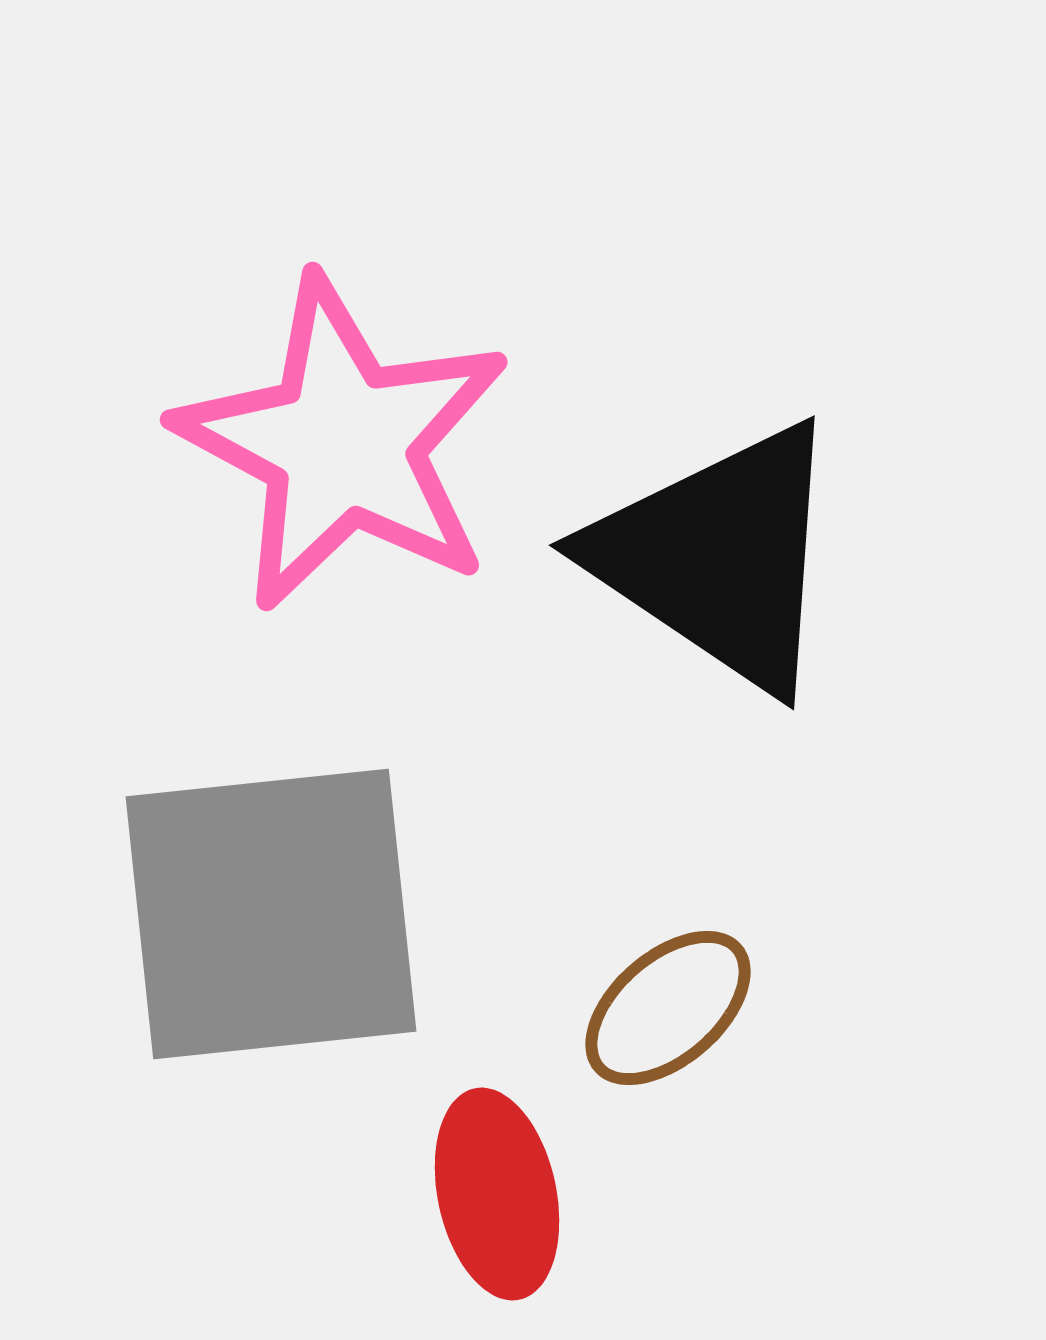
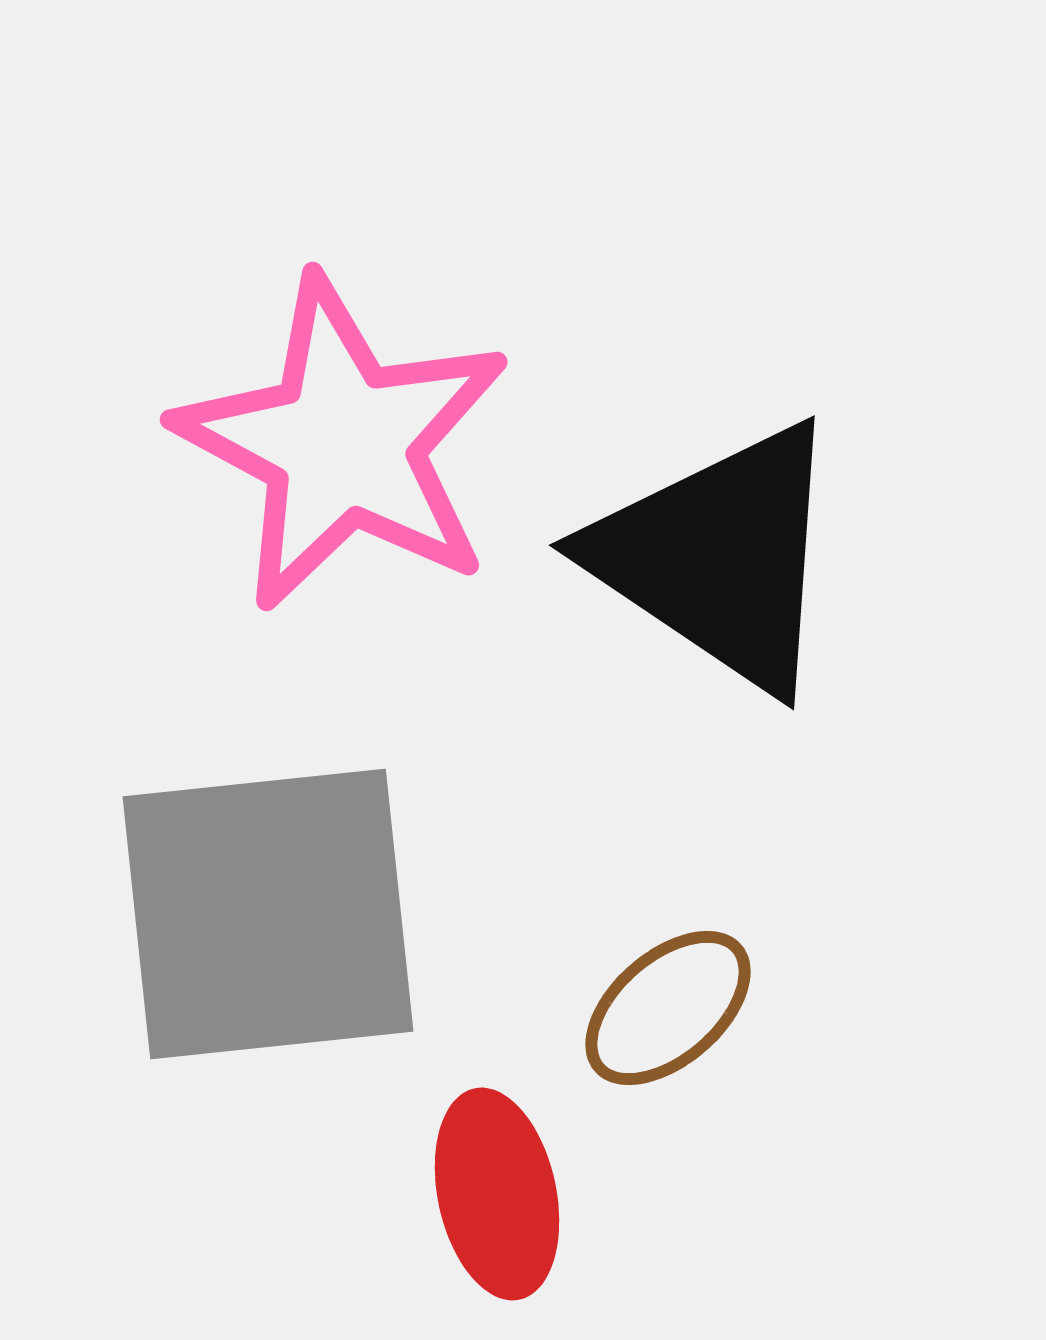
gray square: moved 3 px left
